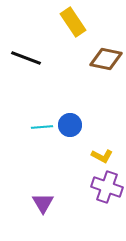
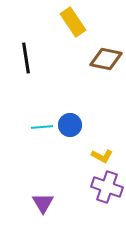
black line: rotated 60 degrees clockwise
